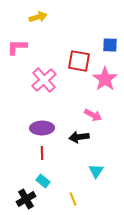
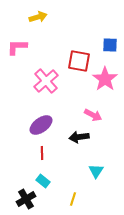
pink cross: moved 2 px right, 1 px down
purple ellipse: moved 1 px left, 3 px up; rotated 35 degrees counterclockwise
yellow line: rotated 40 degrees clockwise
